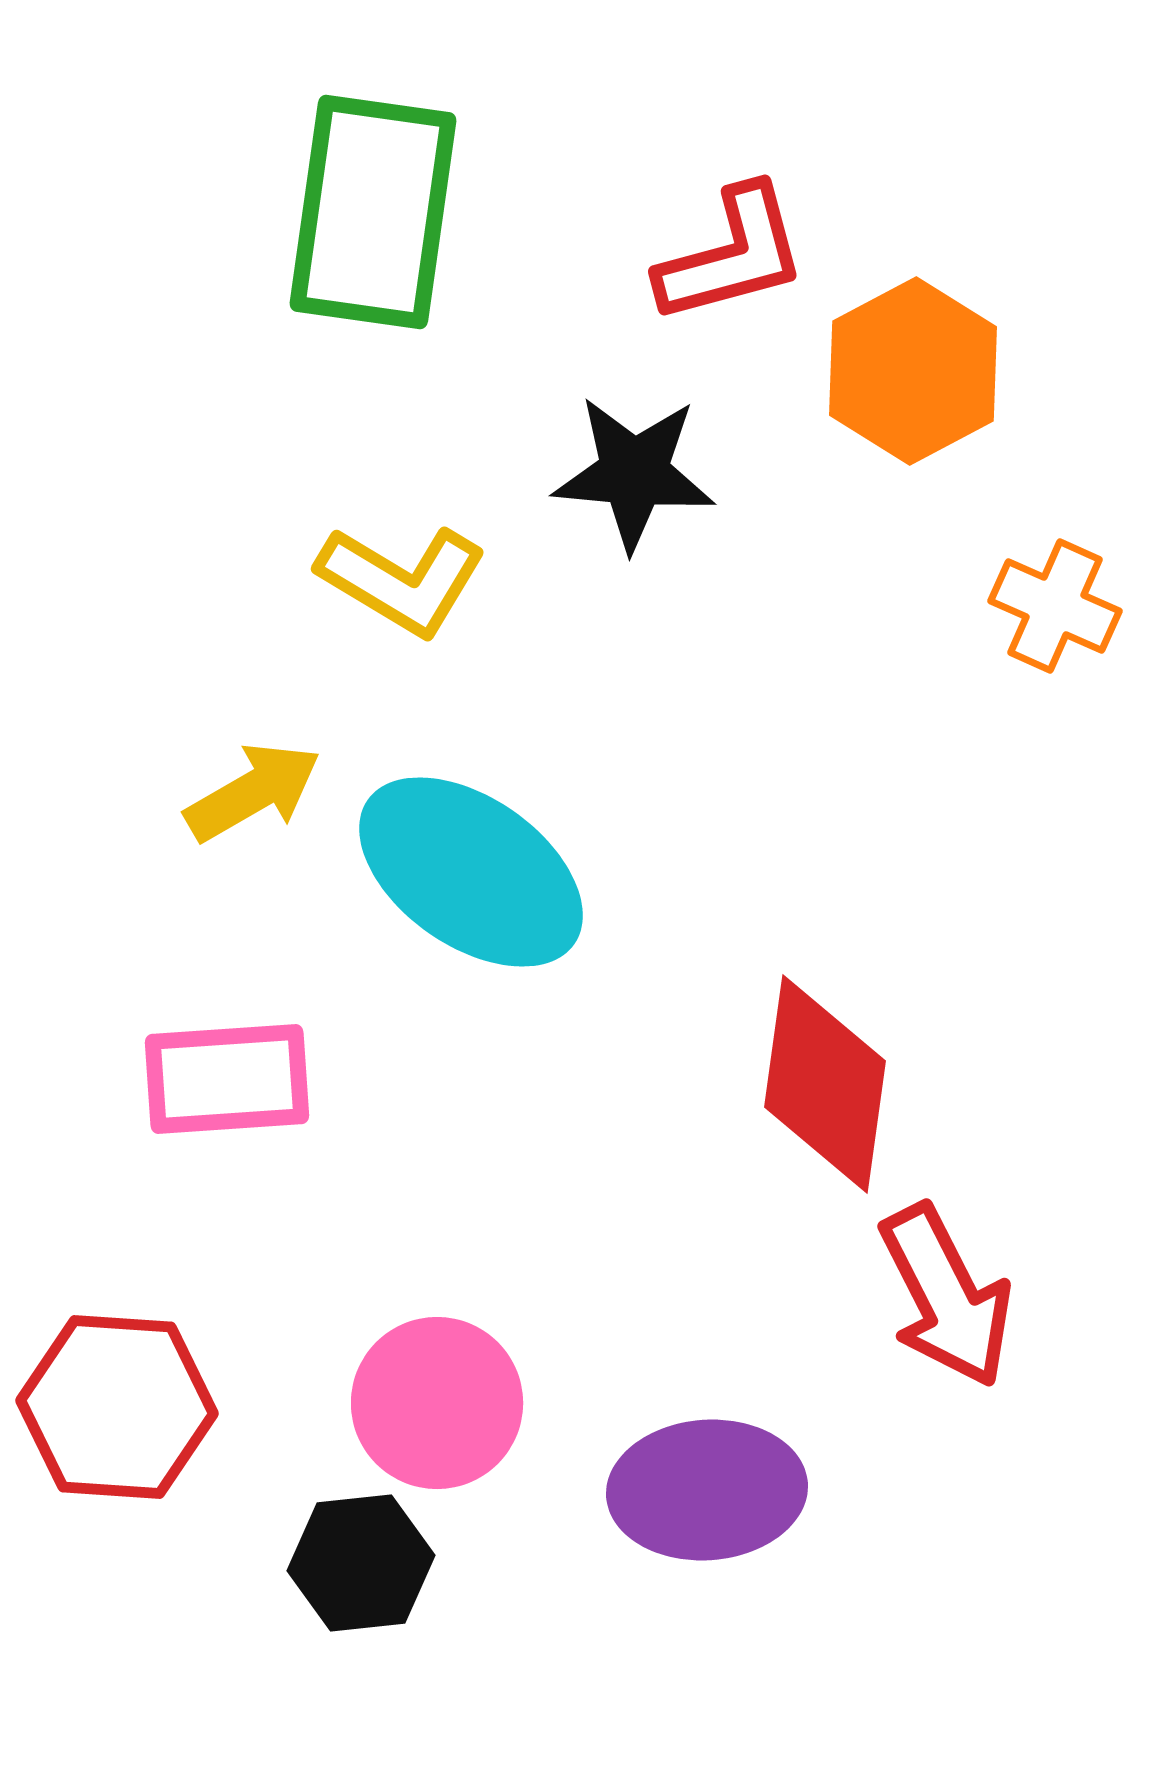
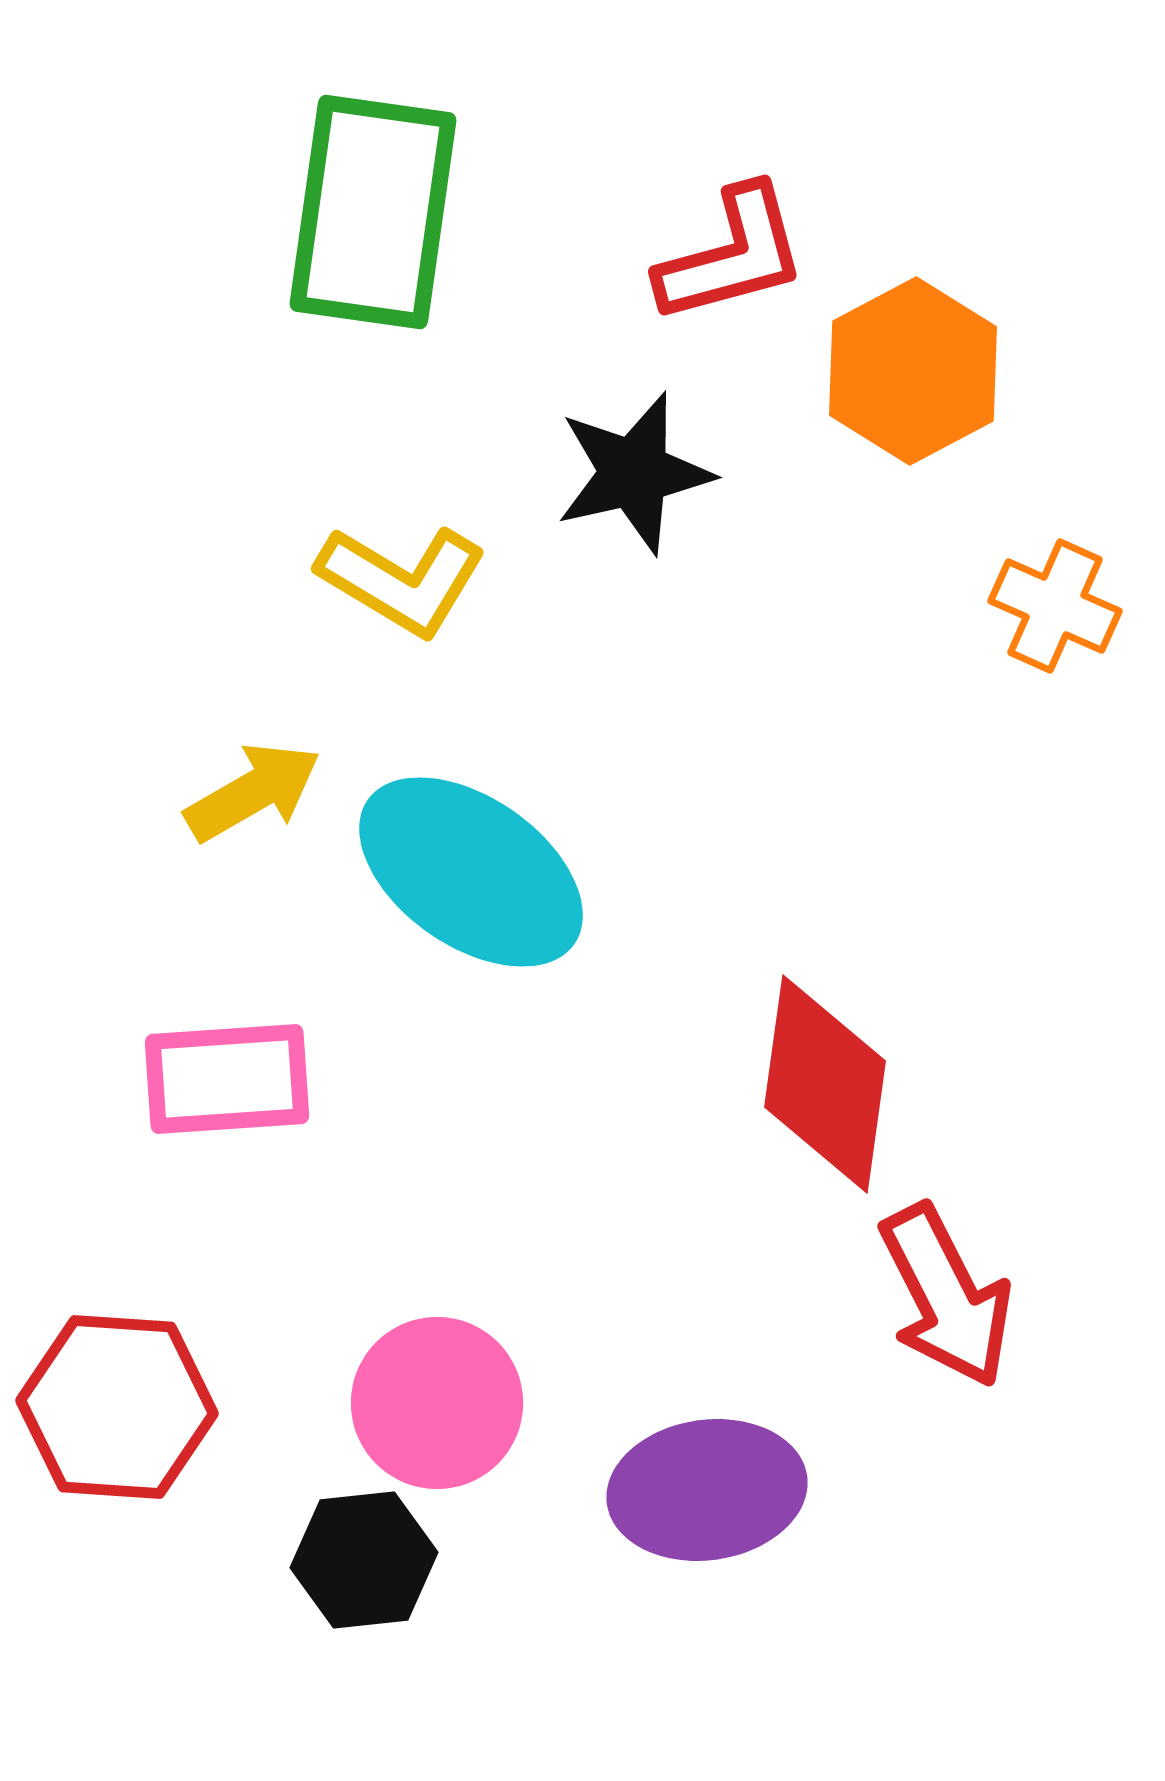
black star: rotated 18 degrees counterclockwise
purple ellipse: rotated 4 degrees counterclockwise
black hexagon: moved 3 px right, 3 px up
